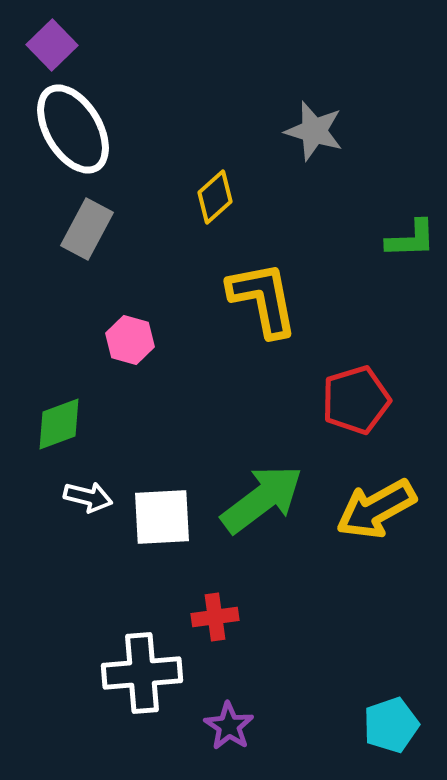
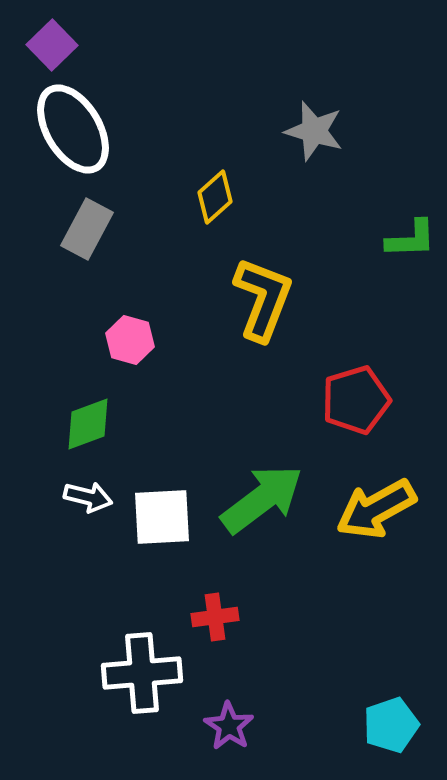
yellow L-shape: rotated 32 degrees clockwise
green diamond: moved 29 px right
